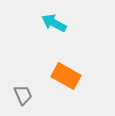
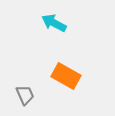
gray trapezoid: moved 2 px right
